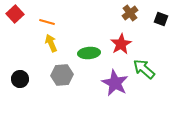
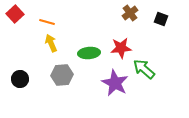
red star: moved 4 px down; rotated 25 degrees clockwise
